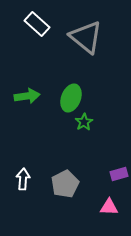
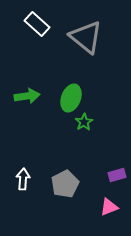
purple rectangle: moved 2 px left, 1 px down
pink triangle: rotated 24 degrees counterclockwise
